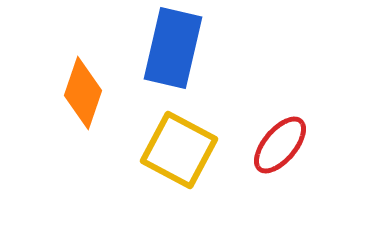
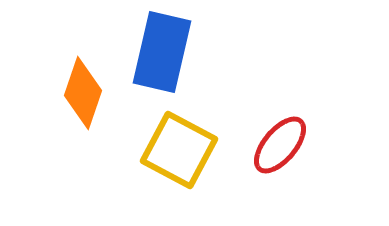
blue rectangle: moved 11 px left, 4 px down
